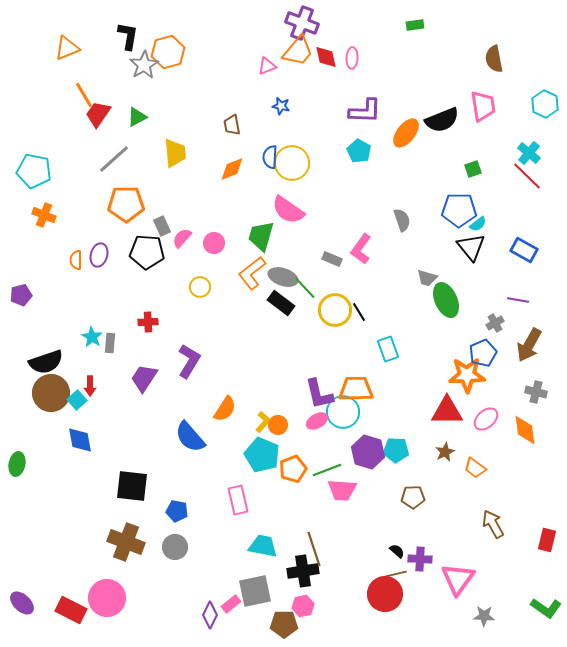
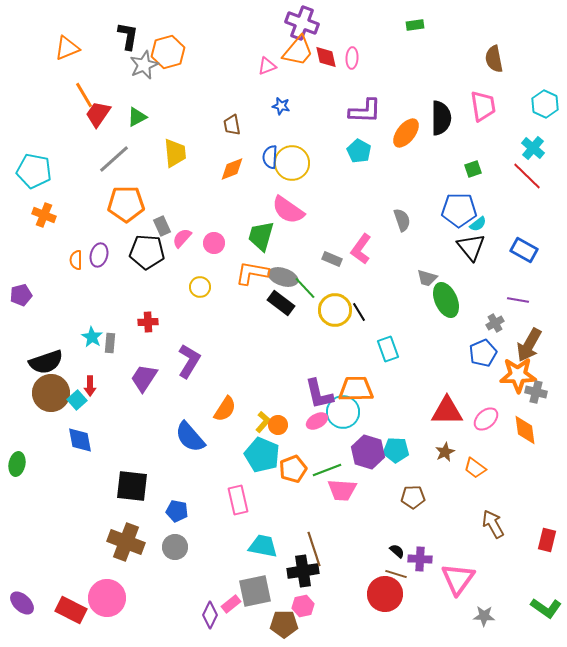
gray star at (144, 65): rotated 8 degrees clockwise
black semicircle at (442, 120): moved 1 px left, 2 px up; rotated 68 degrees counterclockwise
cyan cross at (529, 153): moved 4 px right, 5 px up
orange L-shape at (252, 273): rotated 48 degrees clockwise
orange star at (467, 375): moved 51 px right
brown line at (396, 574): rotated 30 degrees clockwise
